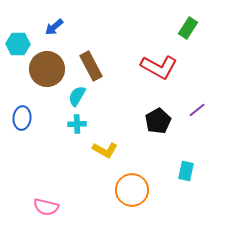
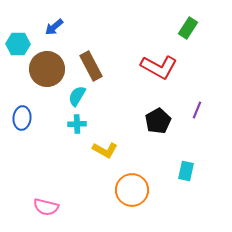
purple line: rotated 30 degrees counterclockwise
